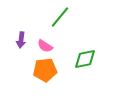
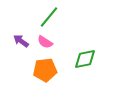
green line: moved 11 px left
purple arrow: moved 1 px down; rotated 119 degrees clockwise
pink semicircle: moved 4 px up
